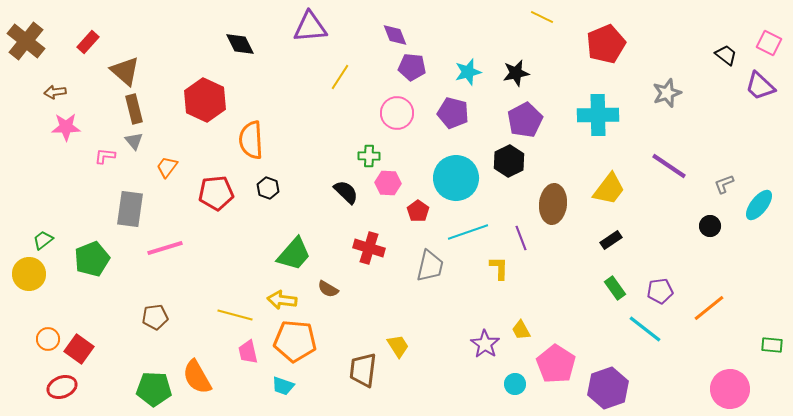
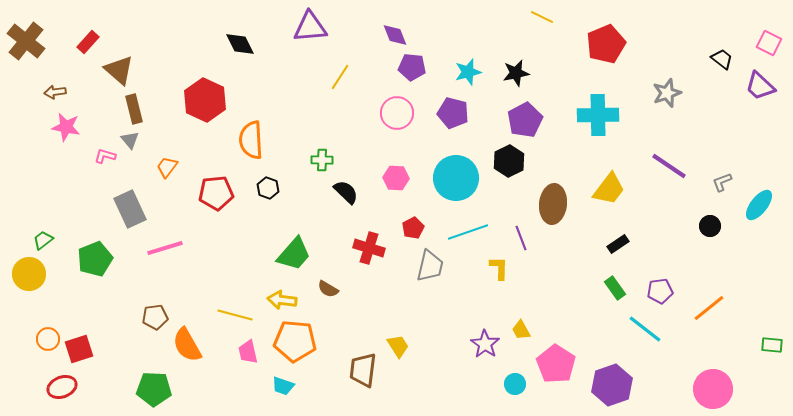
black trapezoid at (726, 55): moved 4 px left, 4 px down
brown triangle at (125, 71): moved 6 px left, 1 px up
pink star at (66, 127): rotated 12 degrees clockwise
gray triangle at (134, 141): moved 4 px left, 1 px up
pink L-shape at (105, 156): rotated 10 degrees clockwise
green cross at (369, 156): moved 47 px left, 4 px down
pink hexagon at (388, 183): moved 8 px right, 5 px up
gray L-shape at (724, 184): moved 2 px left, 2 px up
gray rectangle at (130, 209): rotated 33 degrees counterclockwise
red pentagon at (418, 211): moved 5 px left, 17 px down; rotated 10 degrees clockwise
black rectangle at (611, 240): moved 7 px right, 4 px down
green pentagon at (92, 259): moved 3 px right
red square at (79, 349): rotated 36 degrees clockwise
orange semicircle at (197, 377): moved 10 px left, 32 px up
purple hexagon at (608, 388): moved 4 px right, 3 px up
pink circle at (730, 389): moved 17 px left
